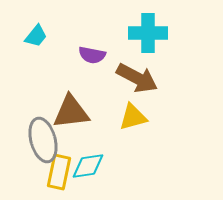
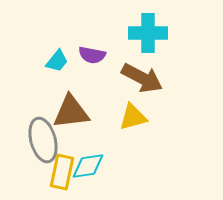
cyan trapezoid: moved 21 px right, 25 px down
brown arrow: moved 5 px right
yellow rectangle: moved 3 px right
